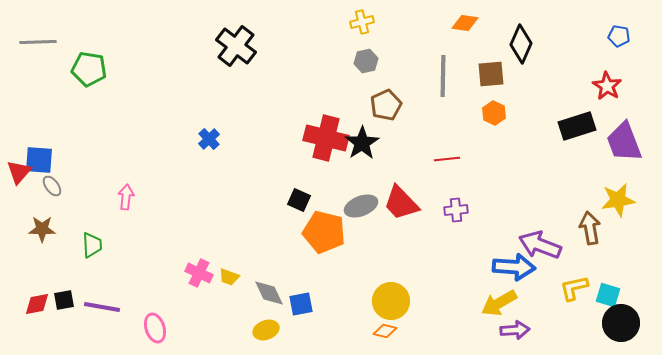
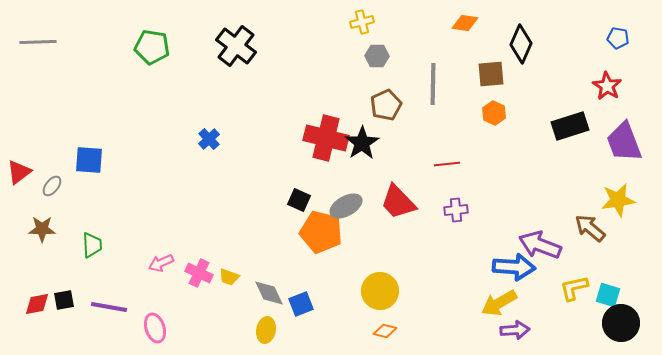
blue pentagon at (619, 36): moved 1 px left, 2 px down
gray hexagon at (366, 61): moved 11 px right, 5 px up; rotated 15 degrees clockwise
green pentagon at (89, 69): moved 63 px right, 22 px up
gray line at (443, 76): moved 10 px left, 8 px down
black rectangle at (577, 126): moved 7 px left
red line at (447, 159): moved 5 px down
blue square at (39, 160): moved 50 px right
red triangle at (19, 172): rotated 12 degrees clockwise
gray ellipse at (52, 186): rotated 75 degrees clockwise
pink arrow at (126, 197): moved 35 px right, 66 px down; rotated 120 degrees counterclockwise
red trapezoid at (401, 203): moved 3 px left, 1 px up
gray ellipse at (361, 206): moved 15 px left; rotated 8 degrees counterclockwise
brown arrow at (590, 228): rotated 40 degrees counterclockwise
orange pentagon at (324, 232): moved 3 px left
yellow circle at (391, 301): moved 11 px left, 10 px up
blue square at (301, 304): rotated 10 degrees counterclockwise
purple line at (102, 307): moved 7 px right
yellow ellipse at (266, 330): rotated 60 degrees counterclockwise
